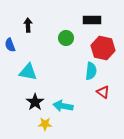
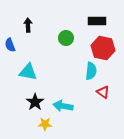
black rectangle: moved 5 px right, 1 px down
